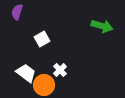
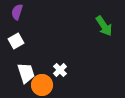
green arrow: moved 2 px right; rotated 40 degrees clockwise
white square: moved 26 px left, 2 px down
white trapezoid: rotated 35 degrees clockwise
orange circle: moved 2 px left
